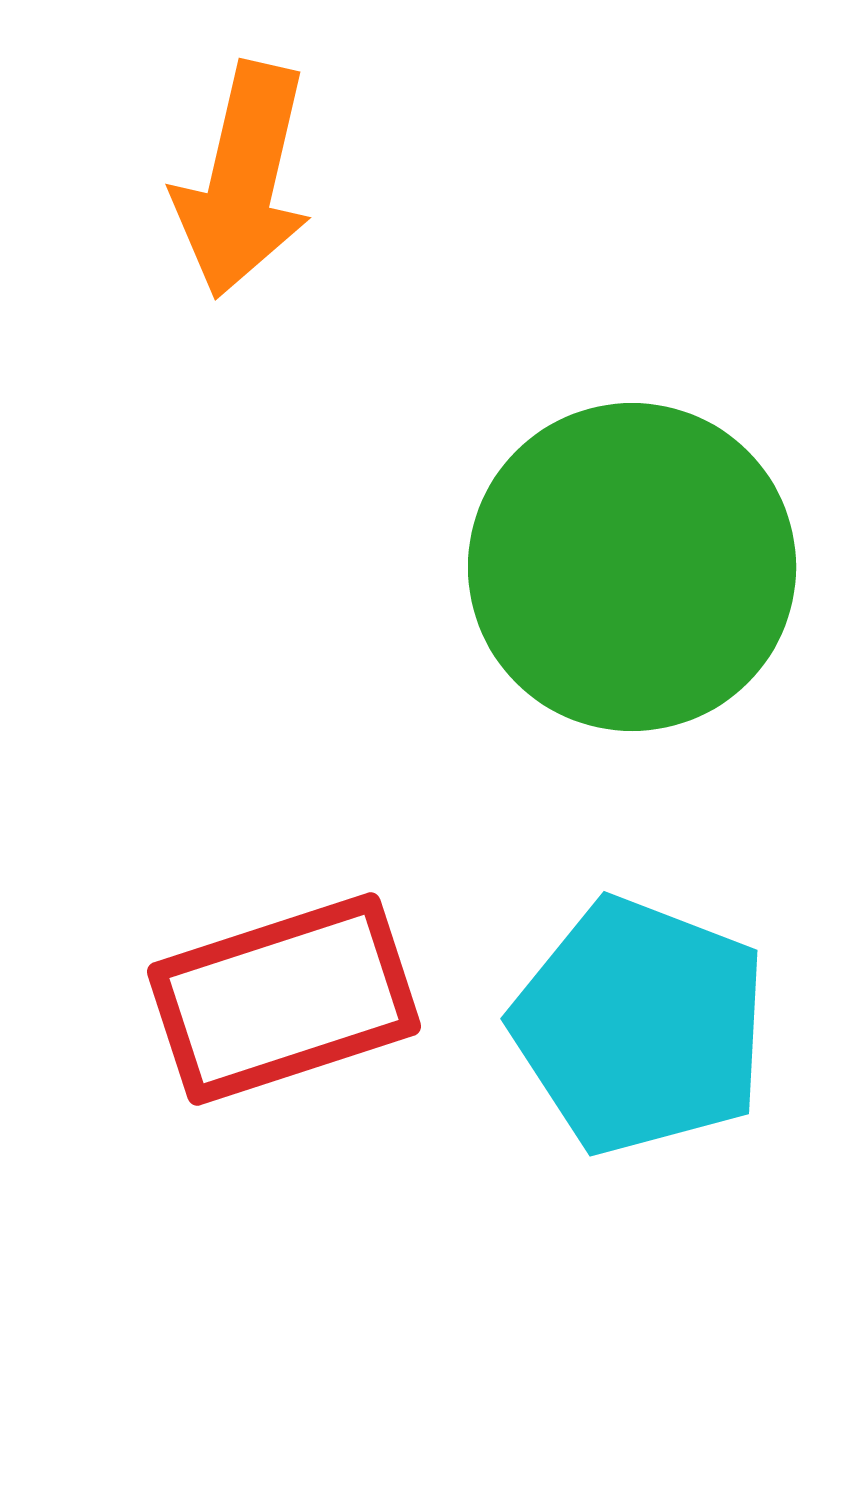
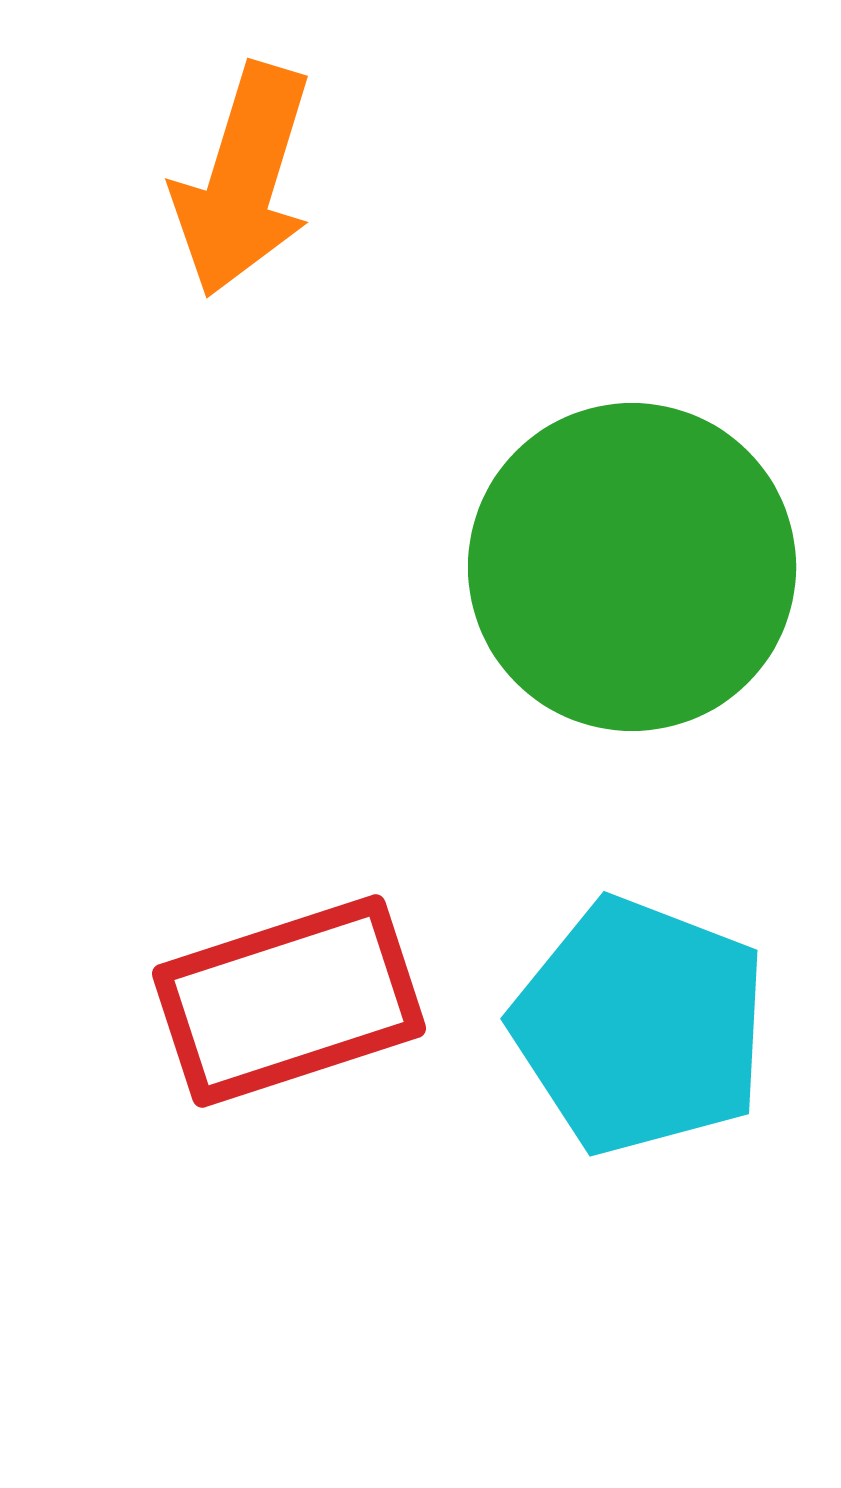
orange arrow: rotated 4 degrees clockwise
red rectangle: moved 5 px right, 2 px down
